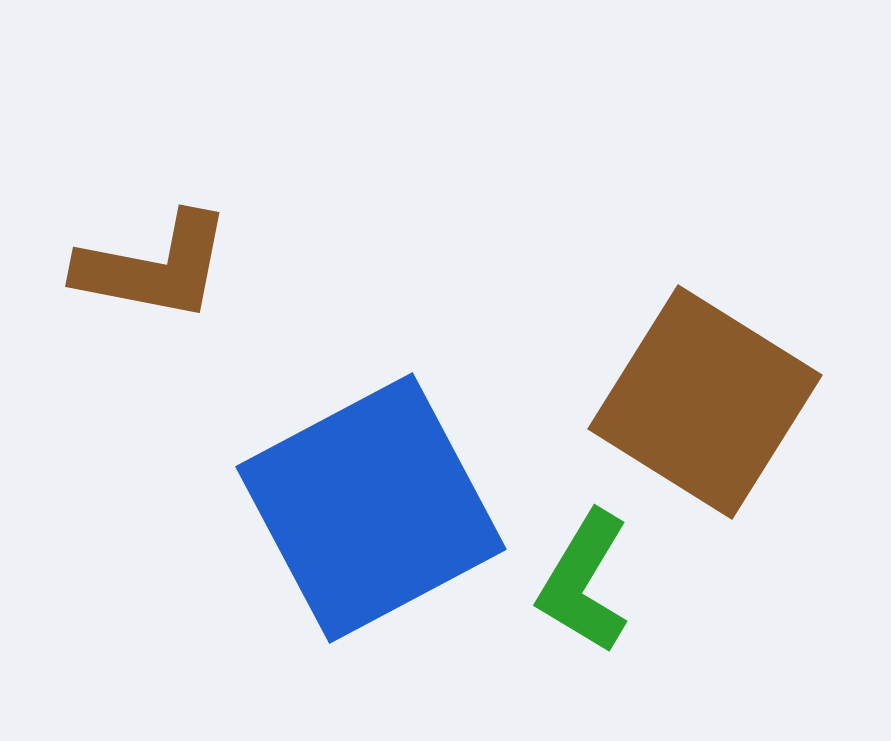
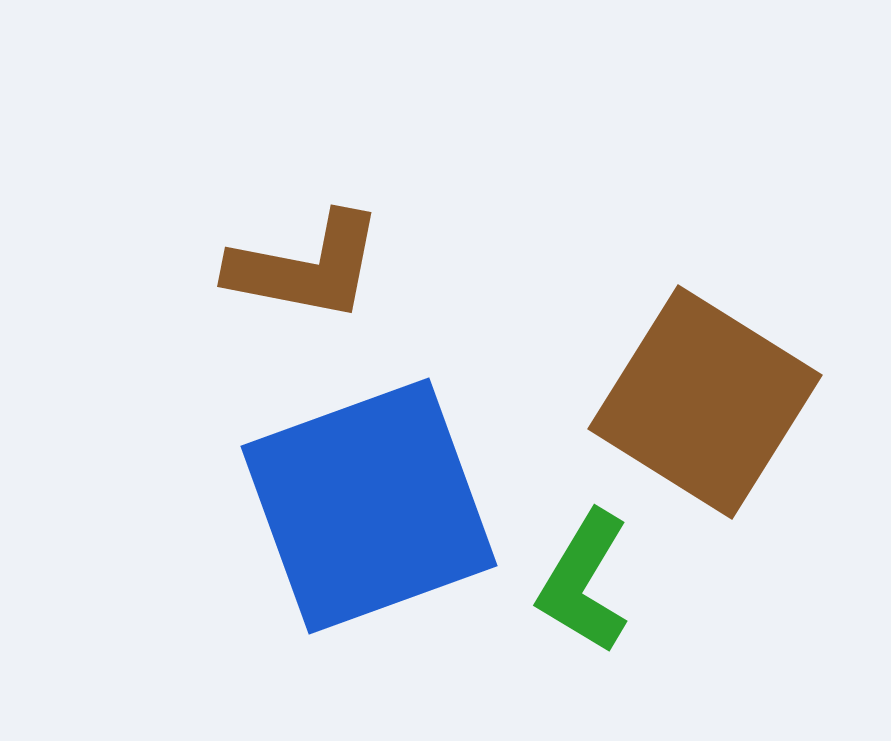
brown L-shape: moved 152 px right
blue square: moved 2 px left, 2 px up; rotated 8 degrees clockwise
